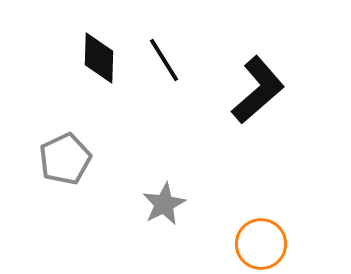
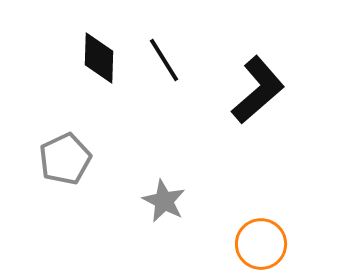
gray star: moved 3 px up; rotated 18 degrees counterclockwise
